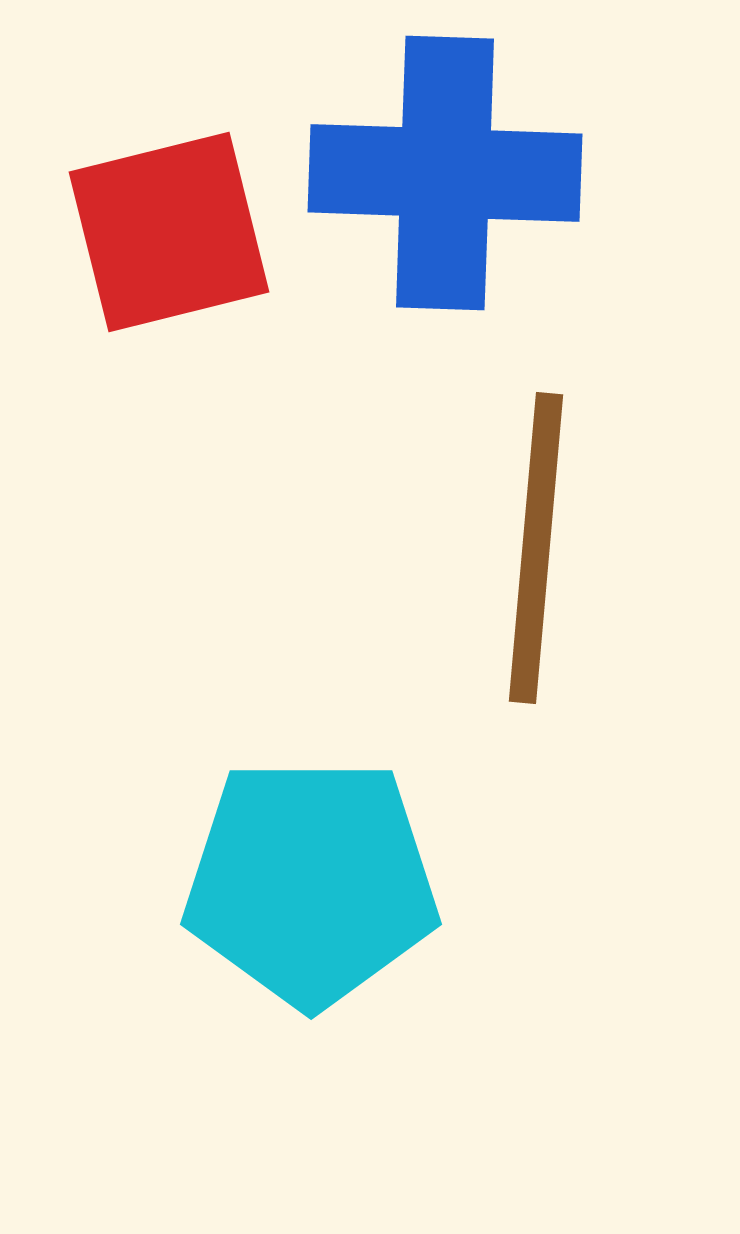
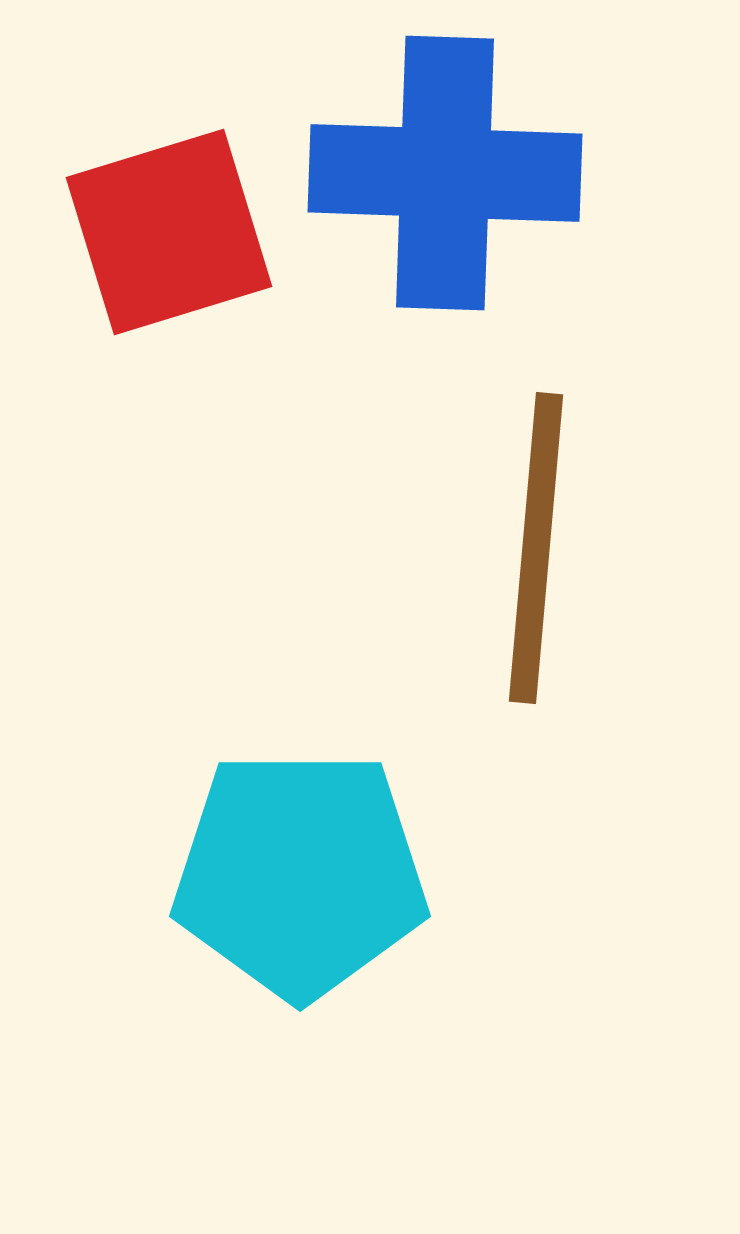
red square: rotated 3 degrees counterclockwise
cyan pentagon: moved 11 px left, 8 px up
